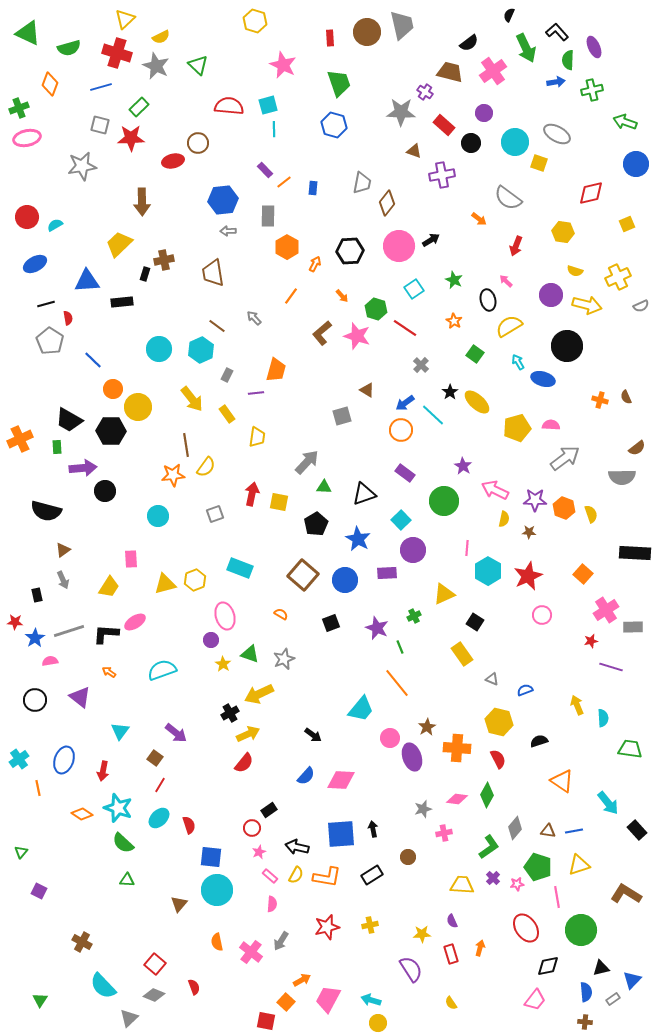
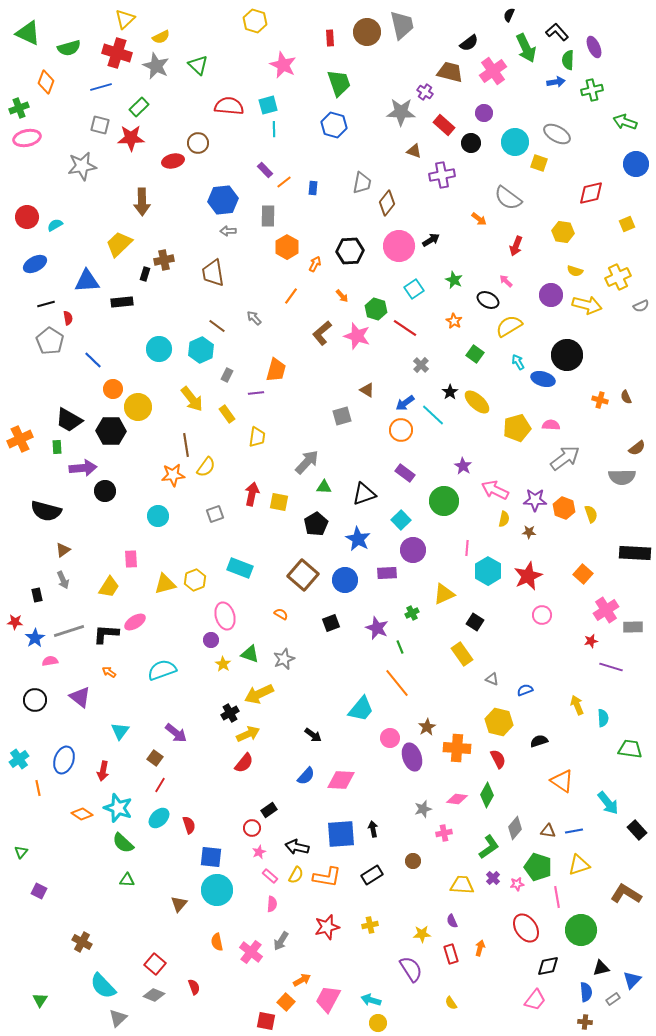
orange diamond at (50, 84): moved 4 px left, 2 px up
black ellipse at (488, 300): rotated 50 degrees counterclockwise
black circle at (567, 346): moved 9 px down
green cross at (414, 616): moved 2 px left, 3 px up
brown circle at (408, 857): moved 5 px right, 4 px down
gray triangle at (129, 1018): moved 11 px left
